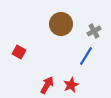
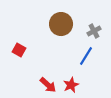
red square: moved 2 px up
red arrow: moved 1 px right; rotated 102 degrees clockwise
